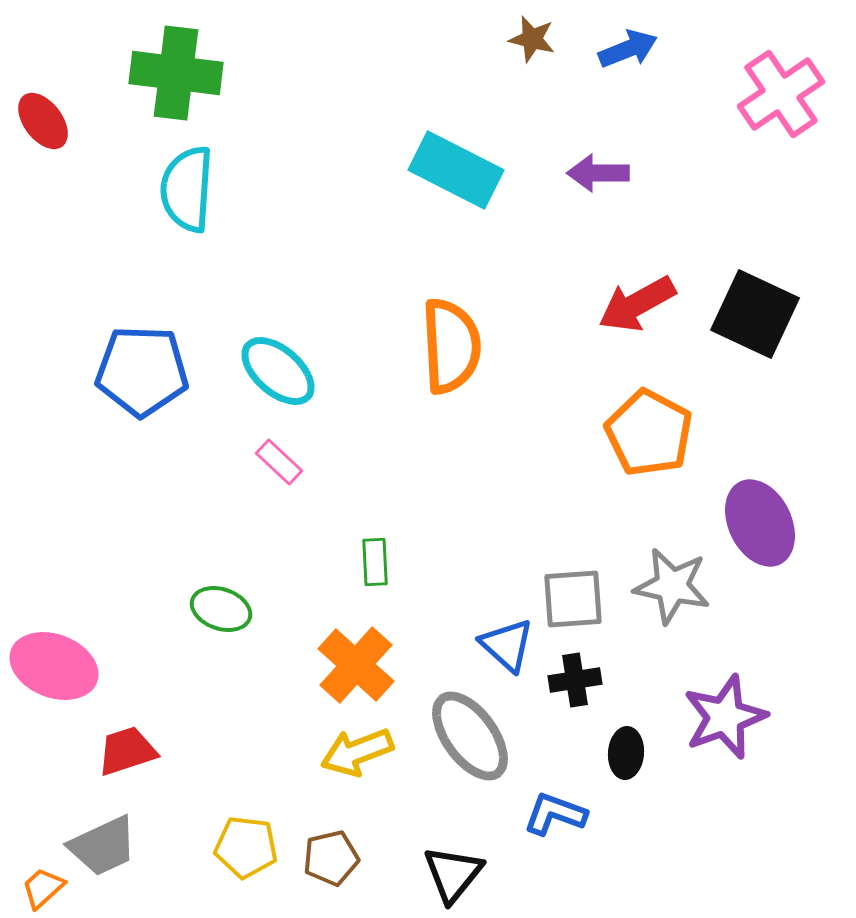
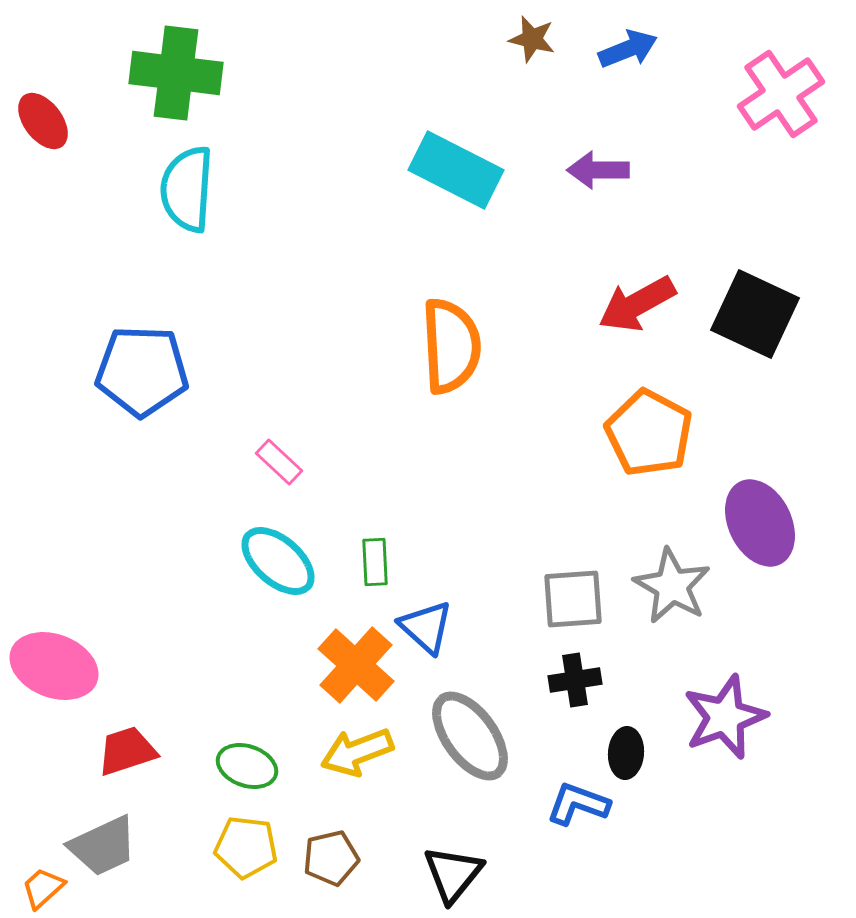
purple arrow: moved 3 px up
cyan ellipse: moved 190 px down
gray star: rotated 18 degrees clockwise
green ellipse: moved 26 px right, 157 px down
blue triangle: moved 81 px left, 18 px up
blue L-shape: moved 23 px right, 10 px up
